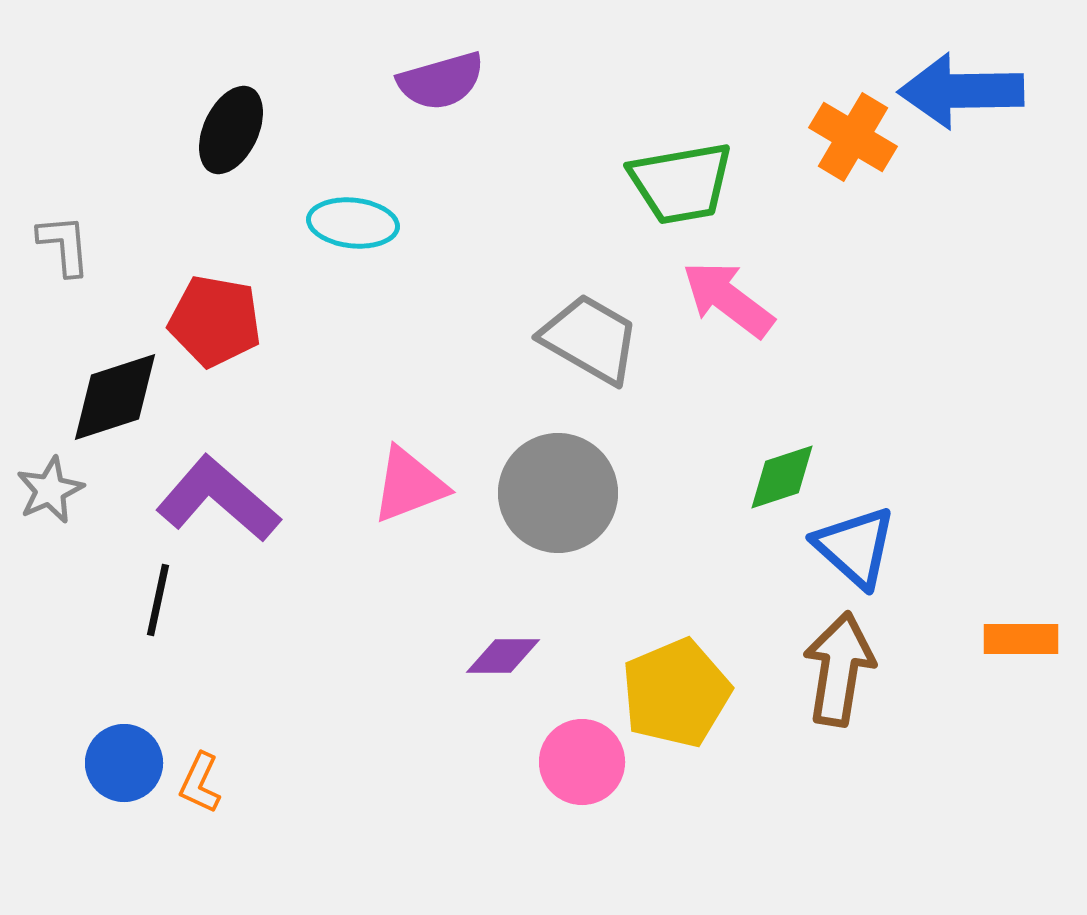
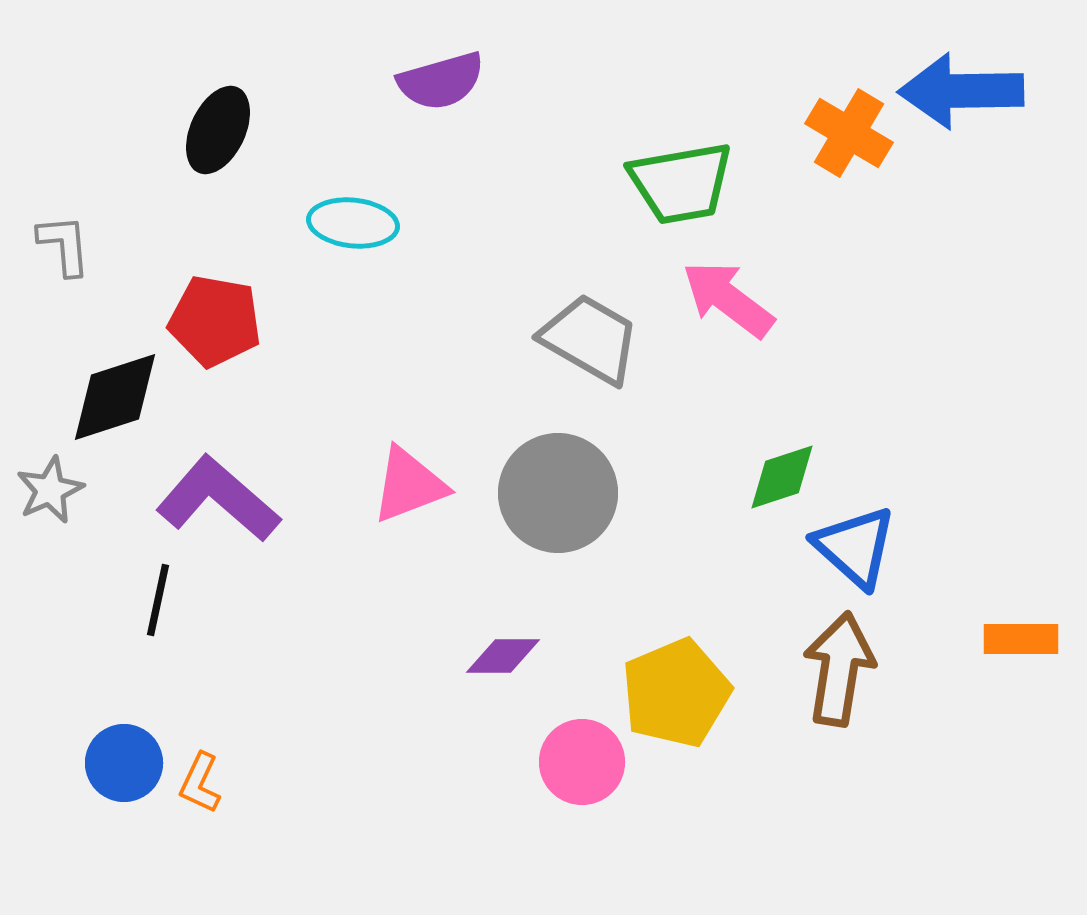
black ellipse: moved 13 px left
orange cross: moved 4 px left, 4 px up
